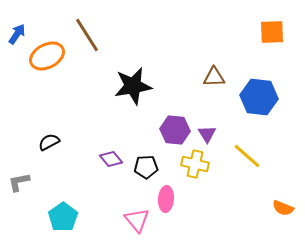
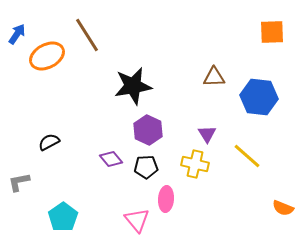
purple hexagon: moved 27 px left; rotated 20 degrees clockwise
